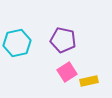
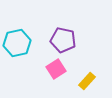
pink square: moved 11 px left, 3 px up
yellow rectangle: moved 2 px left; rotated 36 degrees counterclockwise
